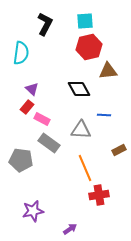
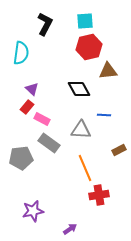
gray pentagon: moved 2 px up; rotated 15 degrees counterclockwise
